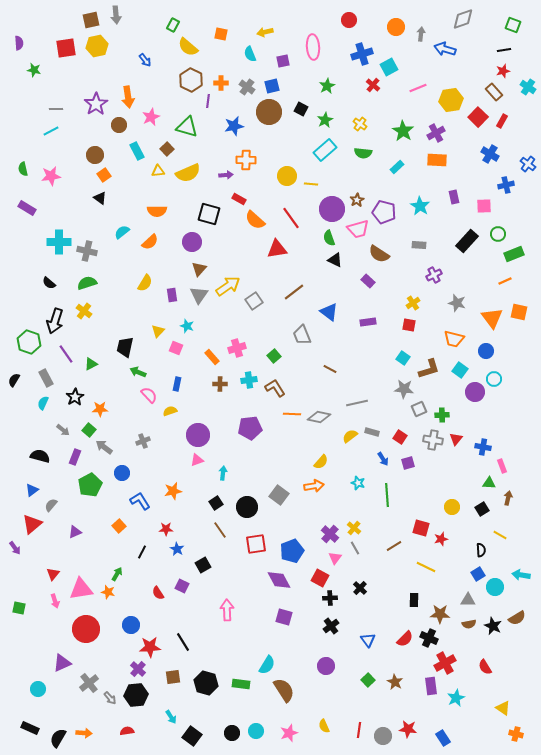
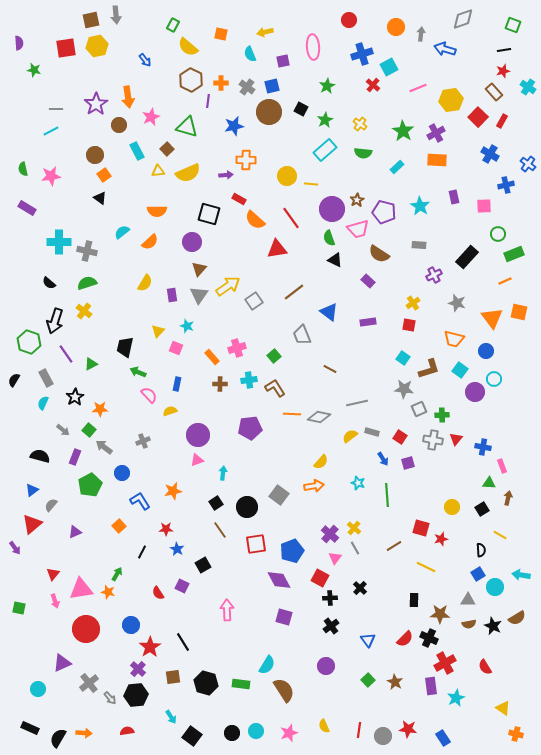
black rectangle at (467, 241): moved 16 px down
red star at (150, 647): rotated 30 degrees counterclockwise
